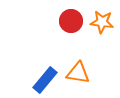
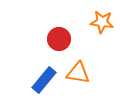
red circle: moved 12 px left, 18 px down
blue rectangle: moved 1 px left
